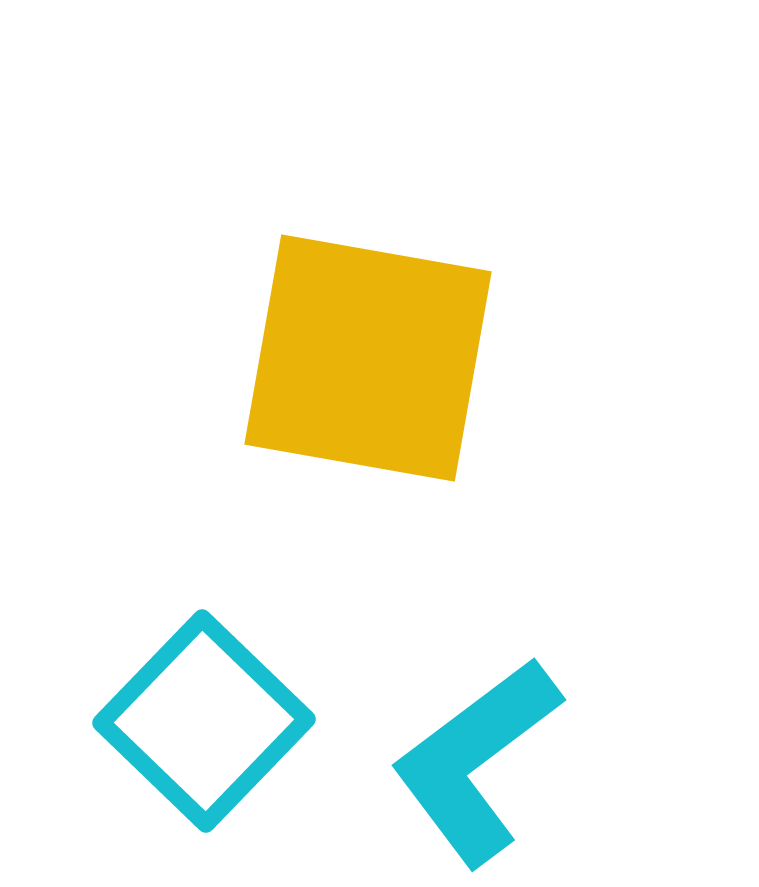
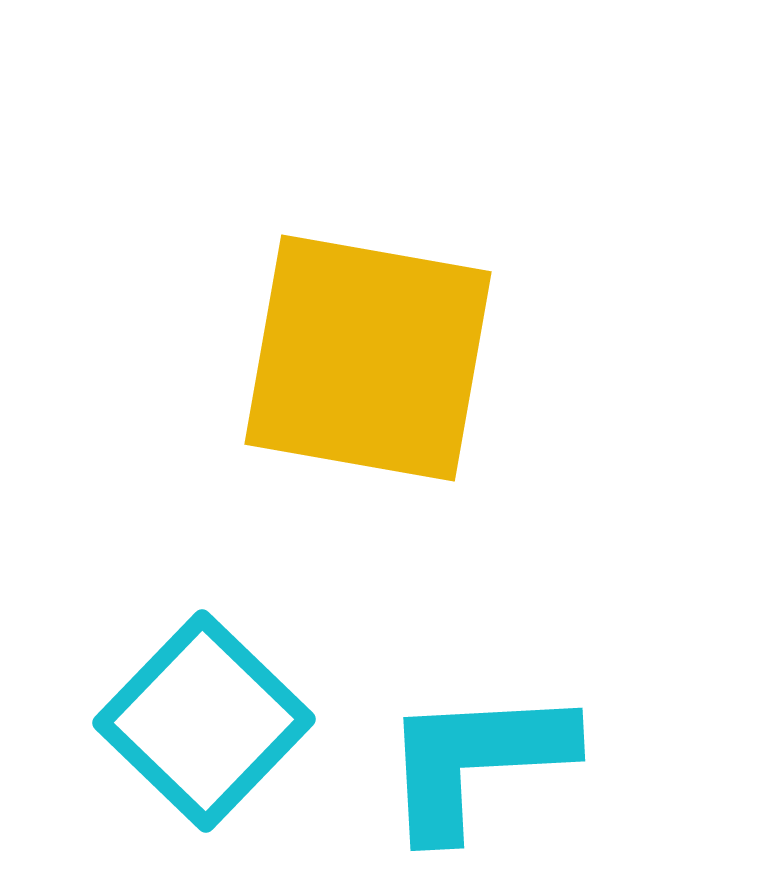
cyan L-shape: rotated 34 degrees clockwise
